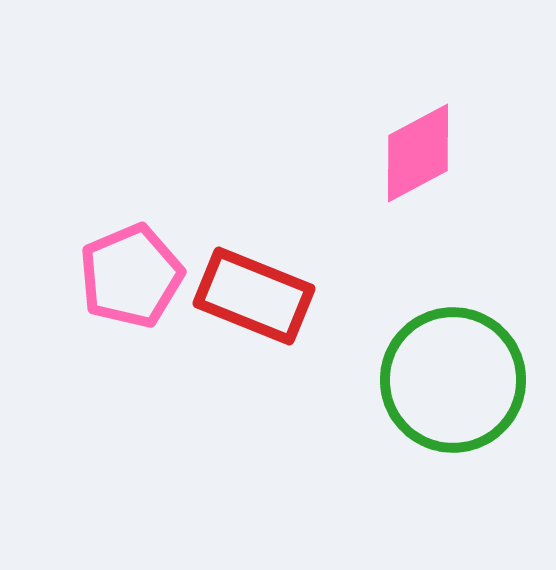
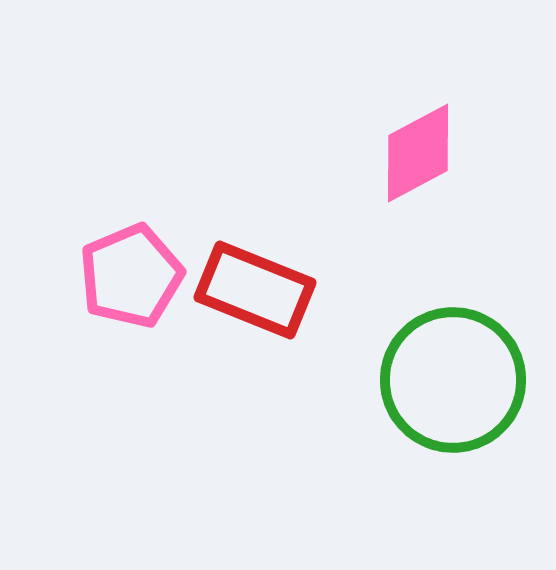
red rectangle: moved 1 px right, 6 px up
